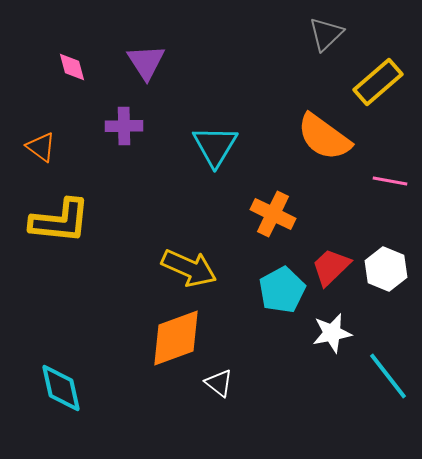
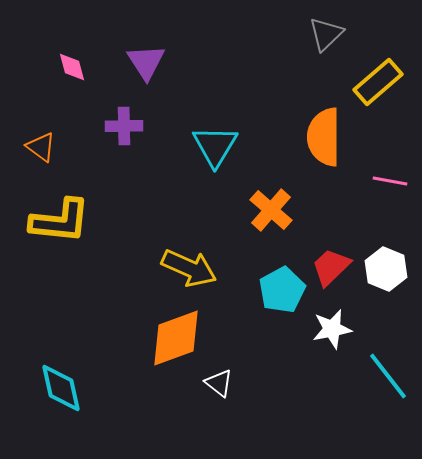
orange semicircle: rotated 54 degrees clockwise
orange cross: moved 2 px left, 4 px up; rotated 15 degrees clockwise
white star: moved 4 px up
